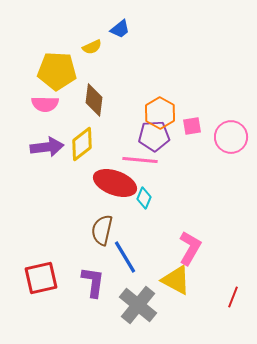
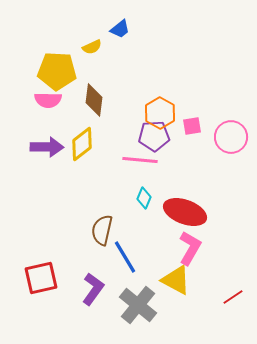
pink semicircle: moved 3 px right, 4 px up
purple arrow: rotated 8 degrees clockwise
red ellipse: moved 70 px right, 29 px down
purple L-shape: moved 7 px down; rotated 28 degrees clockwise
red line: rotated 35 degrees clockwise
